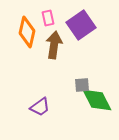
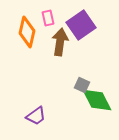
brown arrow: moved 6 px right, 3 px up
gray square: rotated 28 degrees clockwise
purple trapezoid: moved 4 px left, 9 px down
